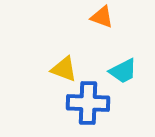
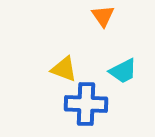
orange triangle: moved 1 px right, 1 px up; rotated 35 degrees clockwise
blue cross: moved 2 px left, 1 px down
